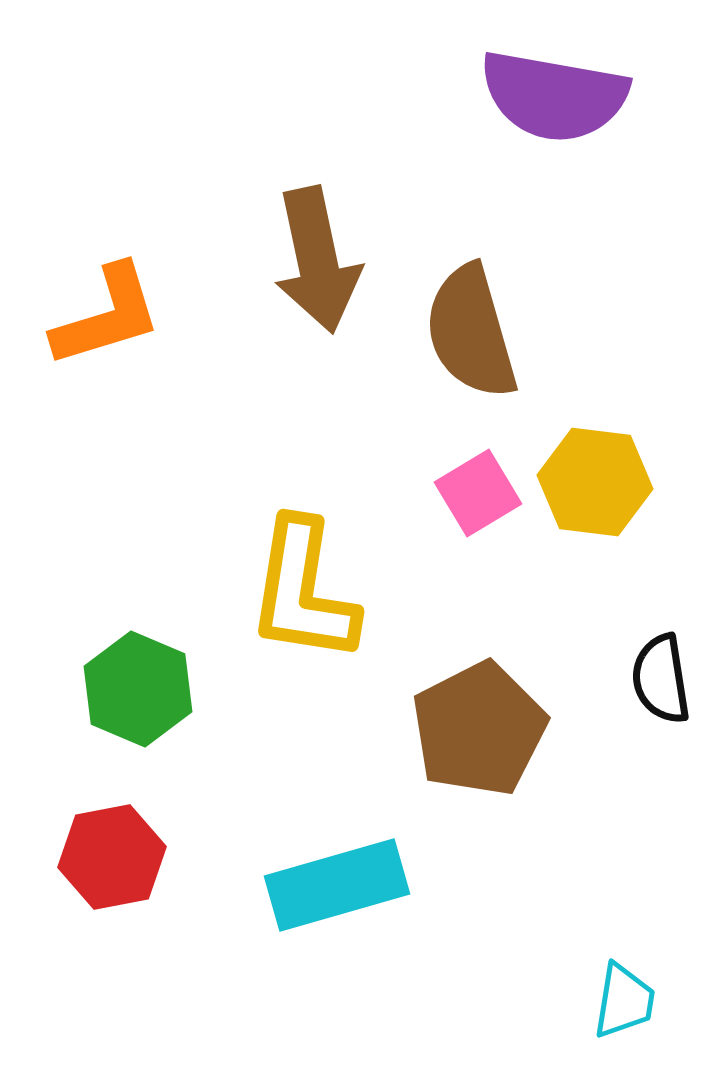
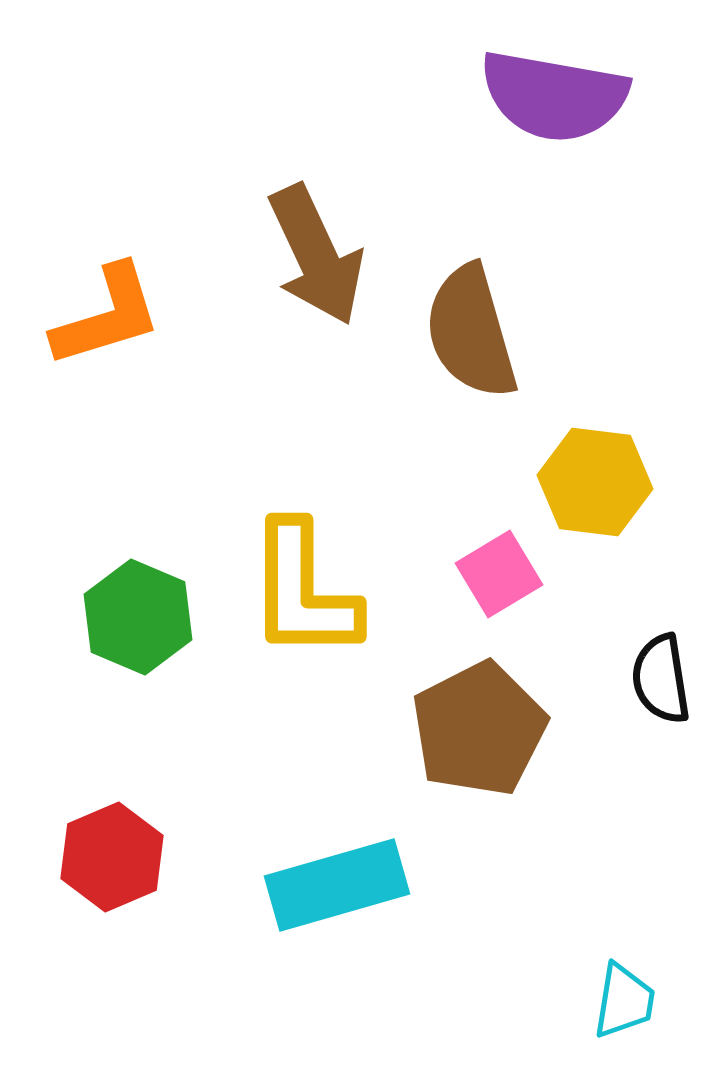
brown arrow: moved 1 px left, 5 px up; rotated 13 degrees counterclockwise
pink square: moved 21 px right, 81 px down
yellow L-shape: rotated 9 degrees counterclockwise
green hexagon: moved 72 px up
red hexagon: rotated 12 degrees counterclockwise
